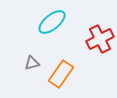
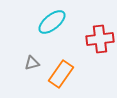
red cross: rotated 20 degrees clockwise
